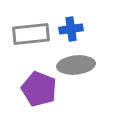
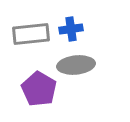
purple pentagon: rotated 8 degrees clockwise
